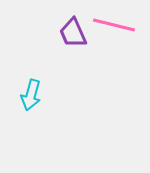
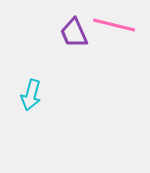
purple trapezoid: moved 1 px right
